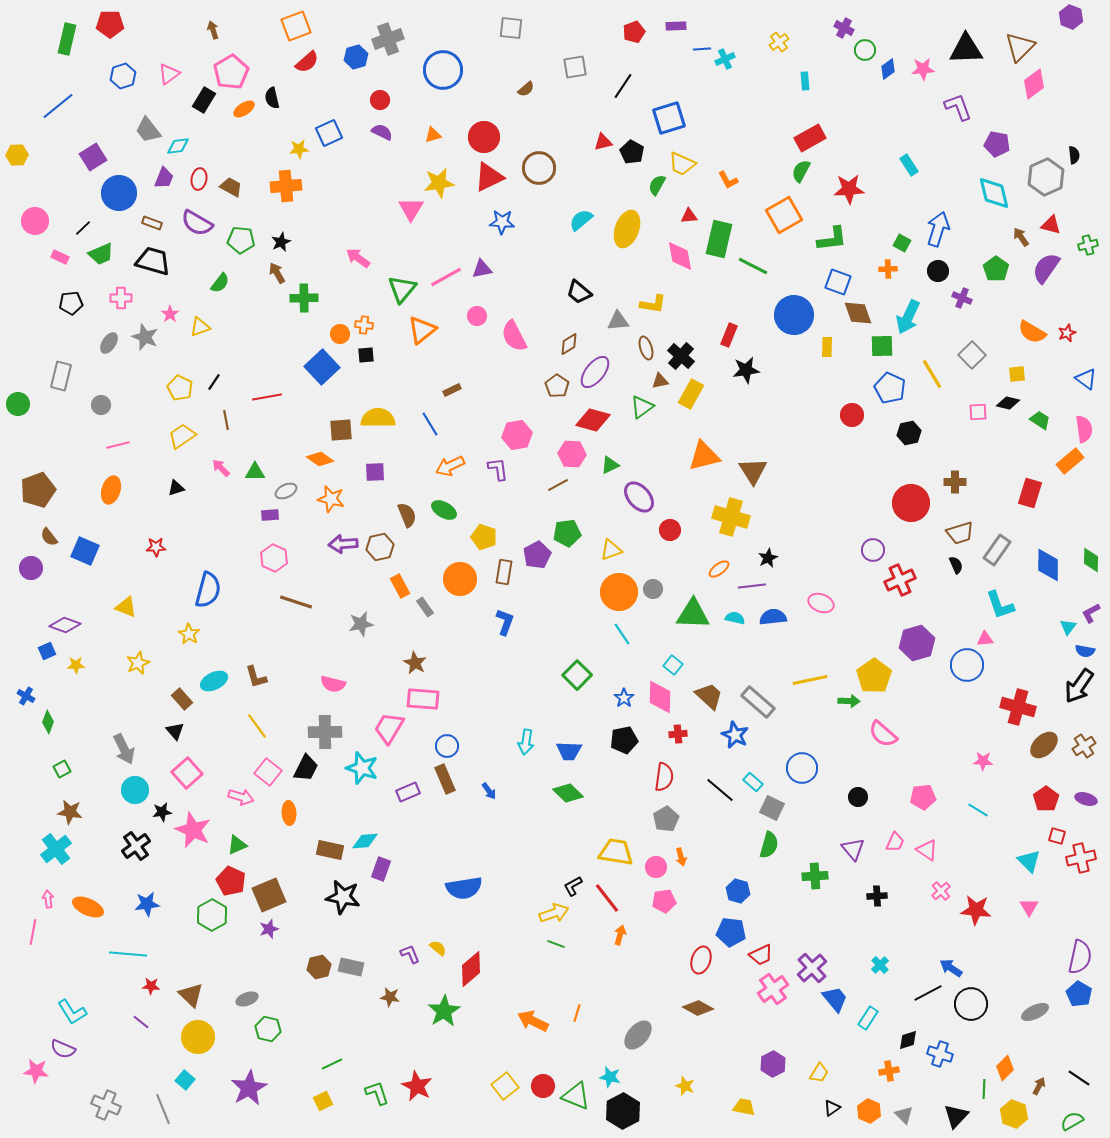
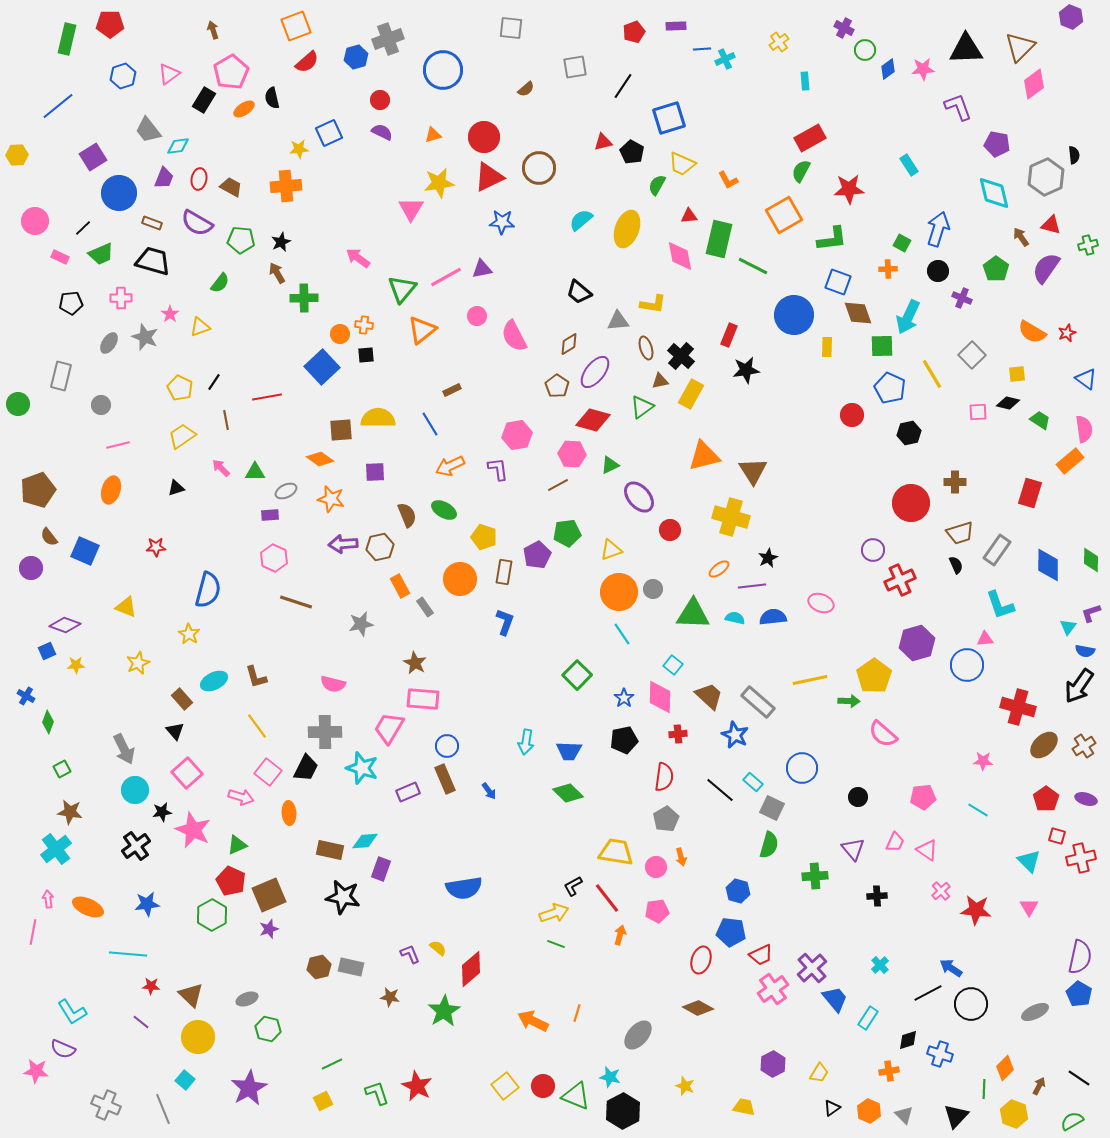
purple L-shape at (1091, 613): rotated 10 degrees clockwise
pink pentagon at (664, 901): moved 7 px left, 10 px down
